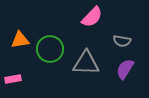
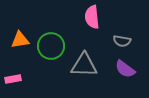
pink semicircle: rotated 130 degrees clockwise
green circle: moved 1 px right, 3 px up
gray triangle: moved 2 px left, 2 px down
purple semicircle: rotated 85 degrees counterclockwise
